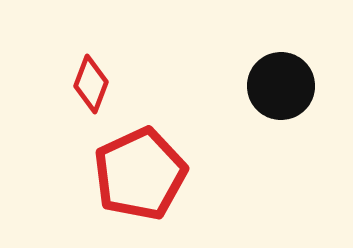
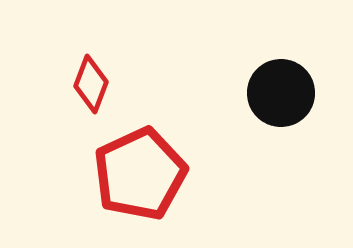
black circle: moved 7 px down
